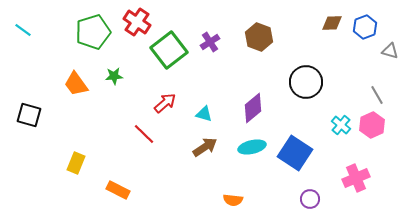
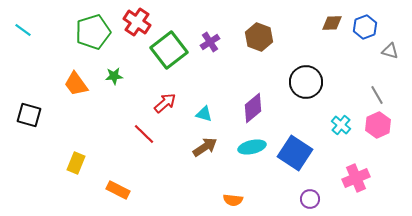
pink hexagon: moved 6 px right
